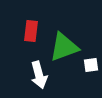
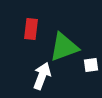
red rectangle: moved 2 px up
white arrow: moved 3 px right, 1 px down; rotated 144 degrees counterclockwise
